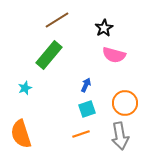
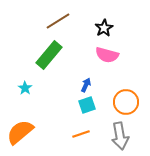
brown line: moved 1 px right, 1 px down
pink semicircle: moved 7 px left
cyan star: rotated 16 degrees counterclockwise
orange circle: moved 1 px right, 1 px up
cyan square: moved 4 px up
orange semicircle: moved 1 px left, 2 px up; rotated 68 degrees clockwise
